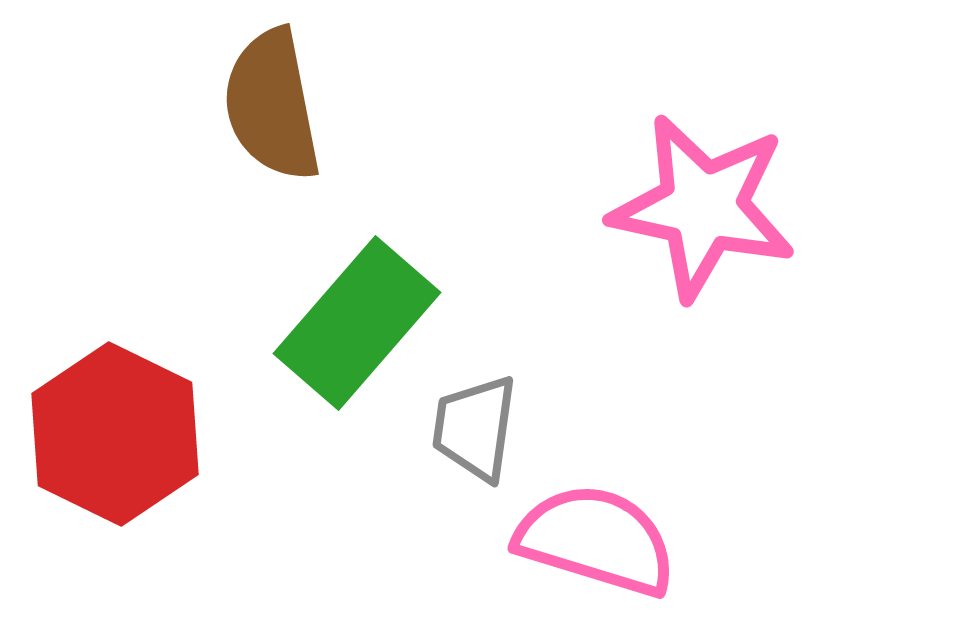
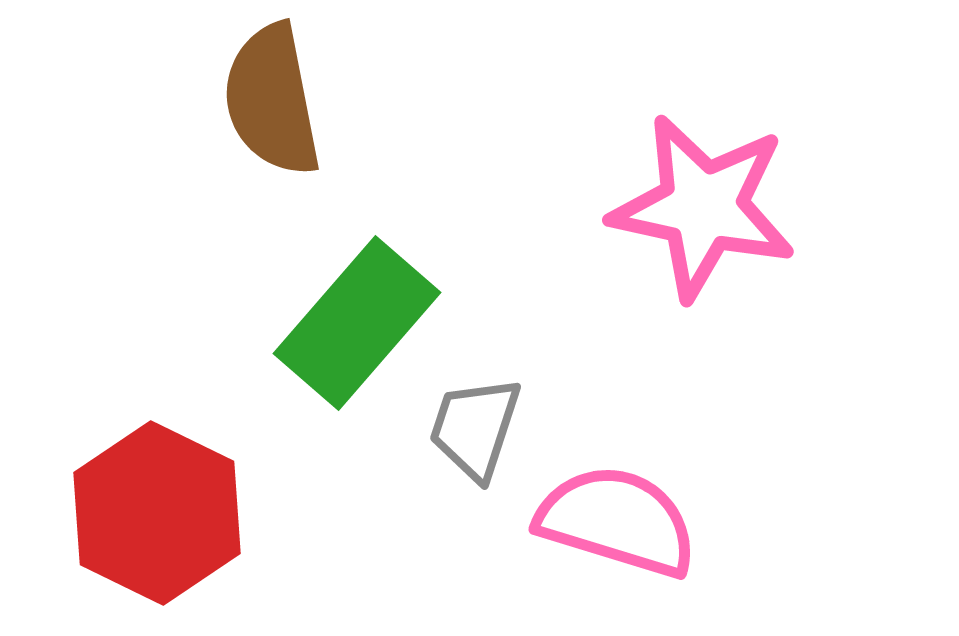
brown semicircle: moved 5 px up
gray trapezoid: rotated 10 degrees clockwise
red hexagon: moved 42 px right, 79 px down
pink semicircle: moved 21 px right, 19 px up
